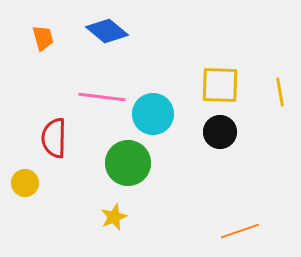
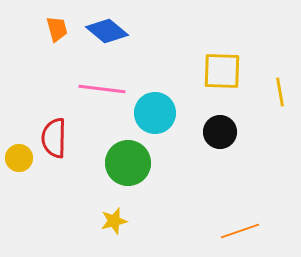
orange trapezoid: moved 14 px right, 9 px up
yellow square: moved 2 px right, 14 px up
pink line: moved 8 px up
cyan circle: moved 2 px right, 1 px up
yellow circle: moved 6 px left, 25 px up
yellow star: moved 4 px down; rotated 8 degrees clockwise
